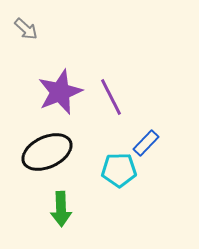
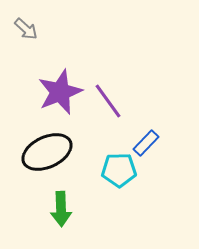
purple line: moved 3 px left, 4 px down; rotated 9 degrees counterclockwise
